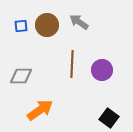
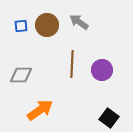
gray diamond: moved 1 px up
